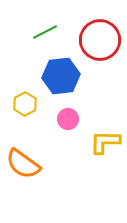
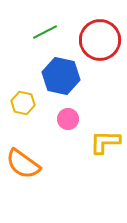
blue hexagon: rotated 18 degrees clockwise
yellow hexagon: moved 2 px left, 1 px up; rotated 20 degrees counterclockwise
